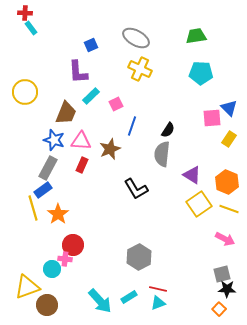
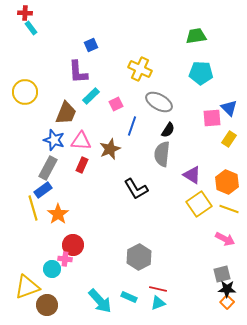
gray ellipse at (136, 38): moved 23 px right, 64 px down
cyan rectangle at (129, 297): rotated 56 degrees clockwise
orange square at (219, 309): moved 8 px right, 7 px up
